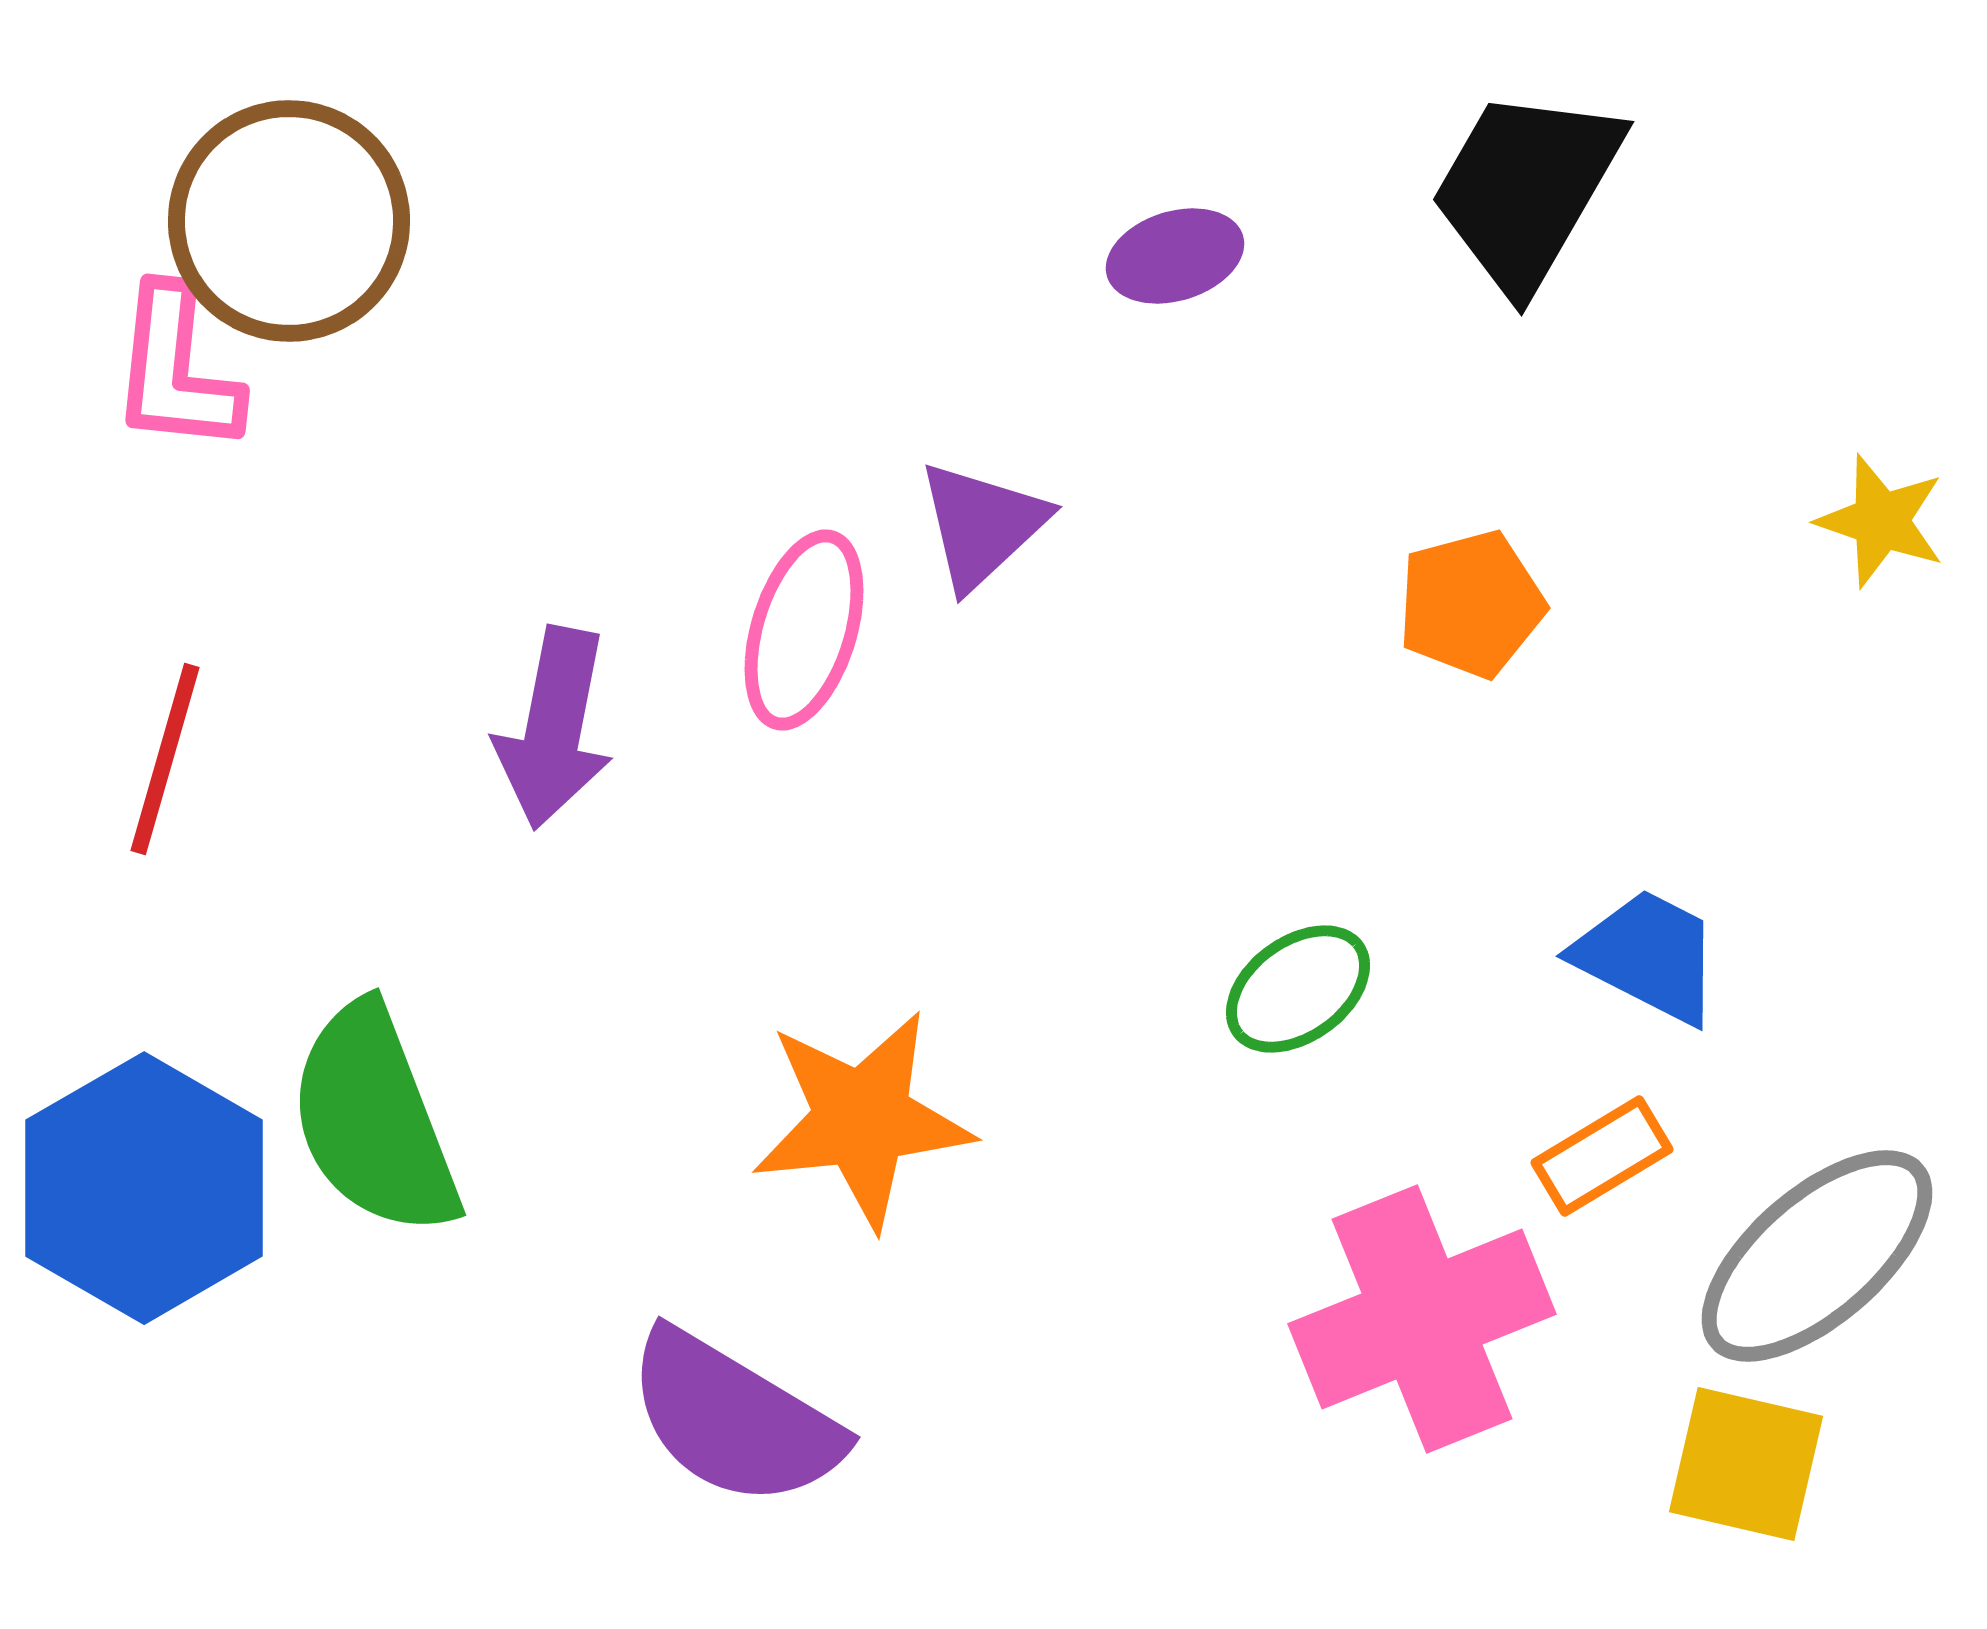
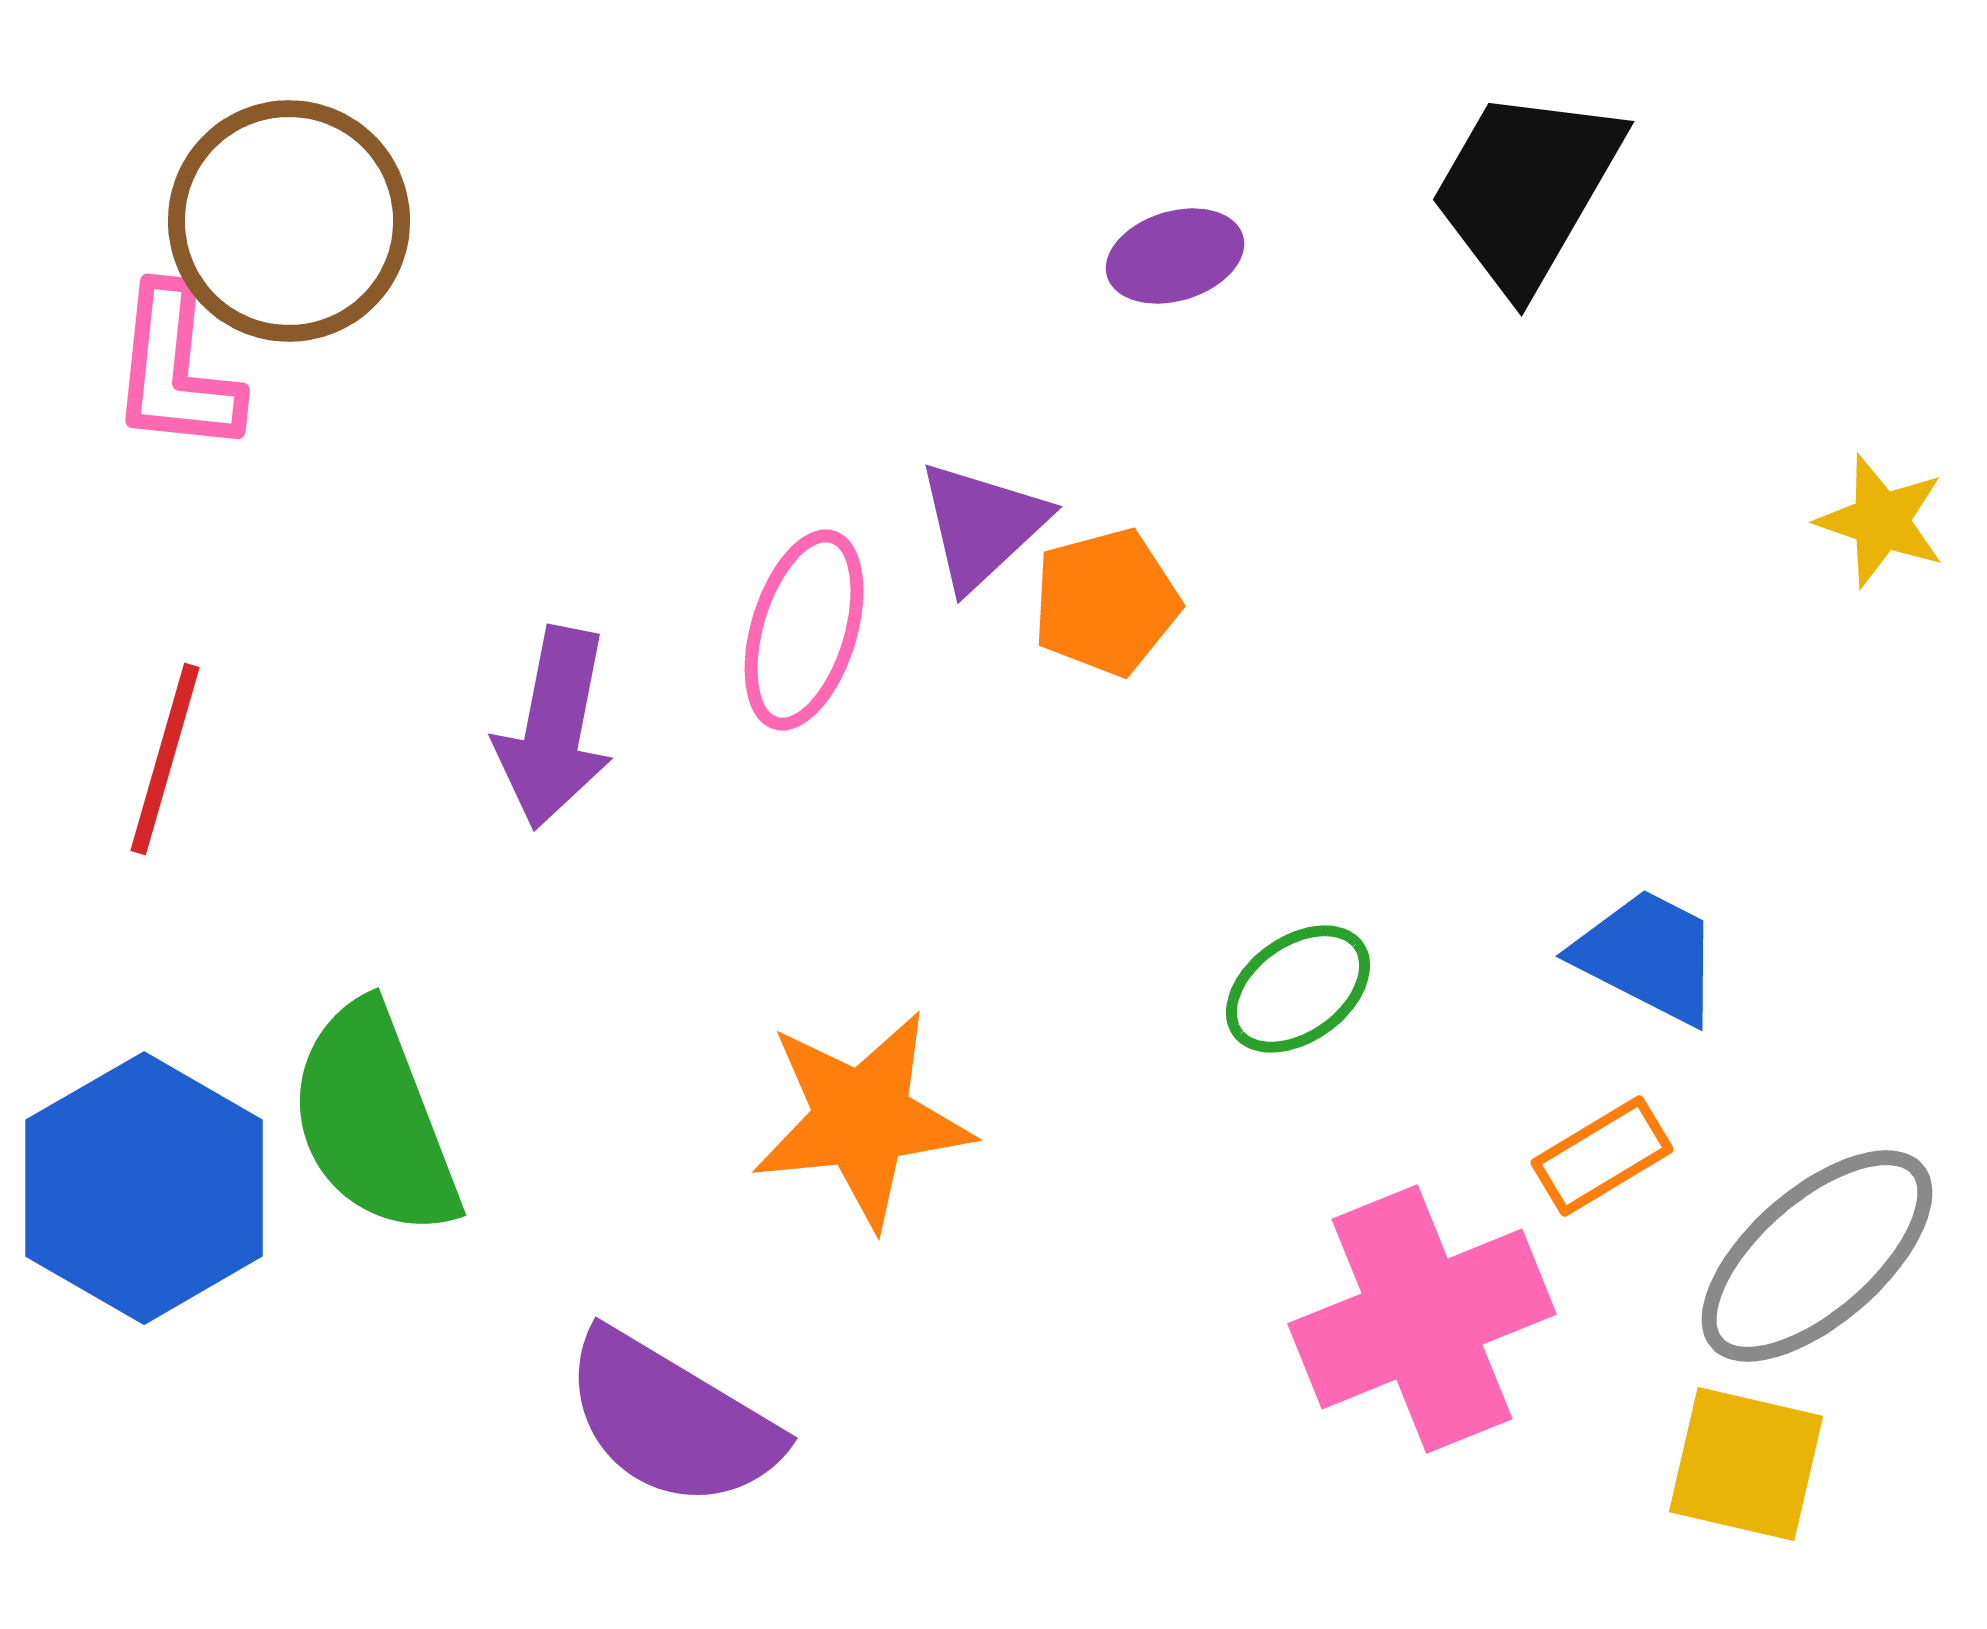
orange pentagon: moved 365 px left, 2 px up
purple semicircle: moved 63 px left, 1 px down
